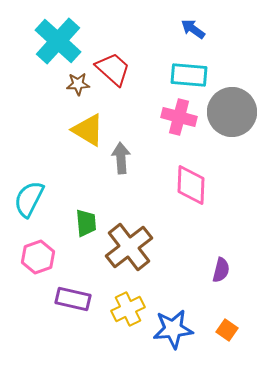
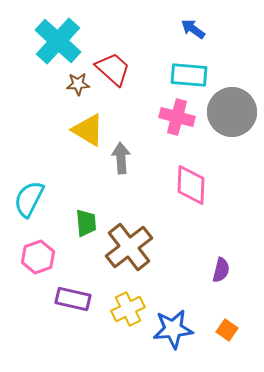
pink cross: moved 2 px left
